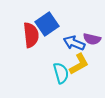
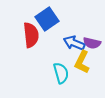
blue square: moved 5 px up
purple semicircle: moved 4 px down
yellow L-shape: moved 3 px right, 2 px up; rotated 145 degrees clockwise
